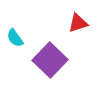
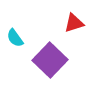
red triangle: moved 4 px left
